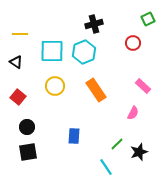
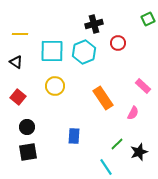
red circle: moved 15 px left
orange rectangle: moved 7 px right, 8 px down
